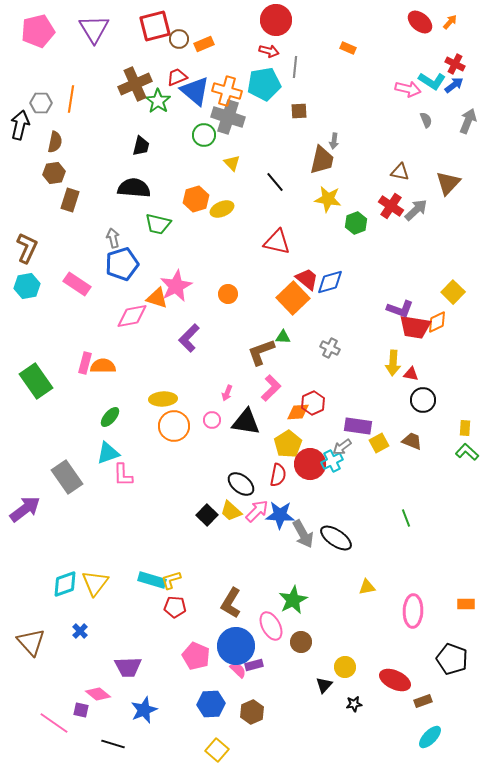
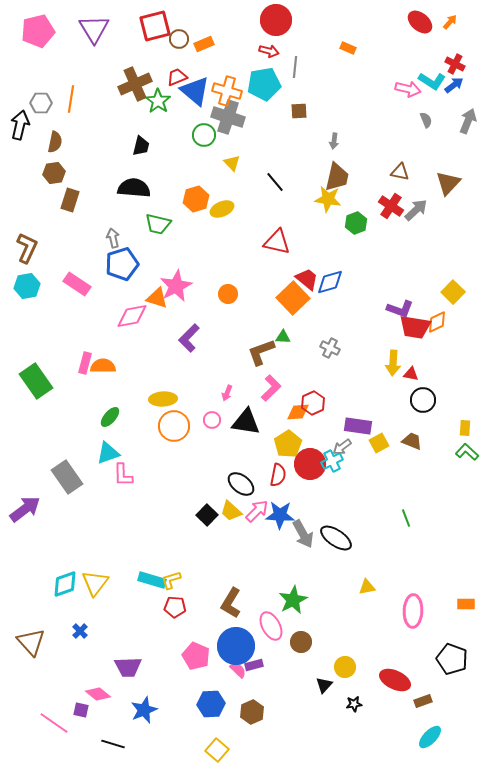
brown trapezoid at (322, 160): moved 15 px right, 17 px down
